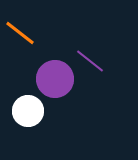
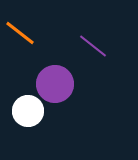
purple line: moved 3 px right, 15 px up
purple circle: moved 5 px down
